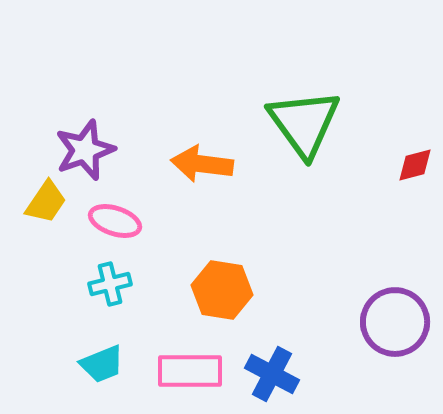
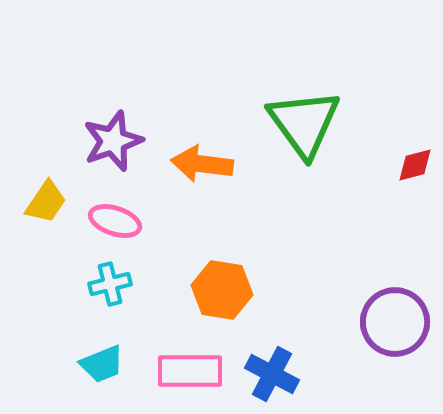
purple star: moved 28 px right, 9 px up
